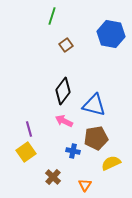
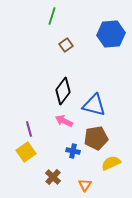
blue hexagon: rotated 16 degrees counterclockwise
